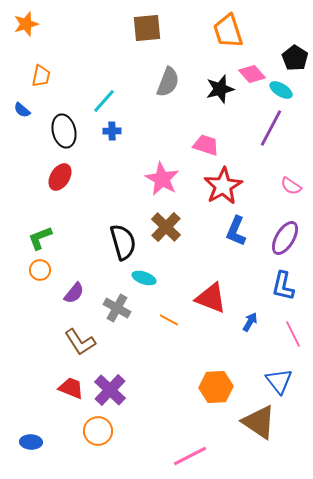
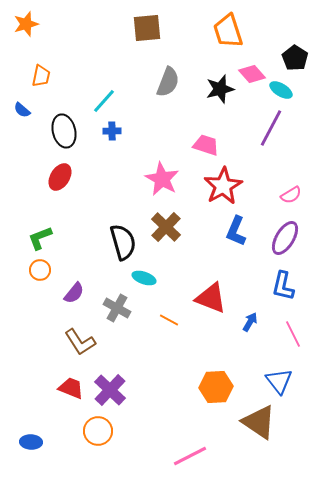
pink semicircle at (291, 186): moved 9 px down; rotated 65 degrees counterclockwise
